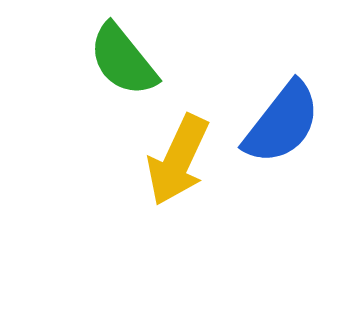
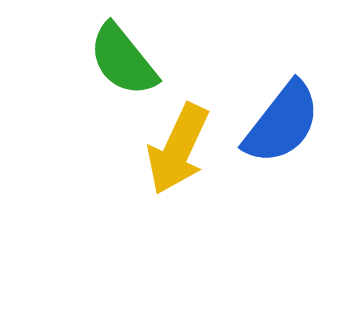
yellow arrow: moved 11 px up
